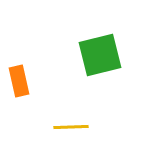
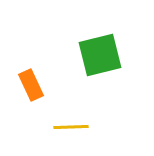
orange rectangle: moved 12 px right, 4 px down; rotated 12 degrees counterclockwise
